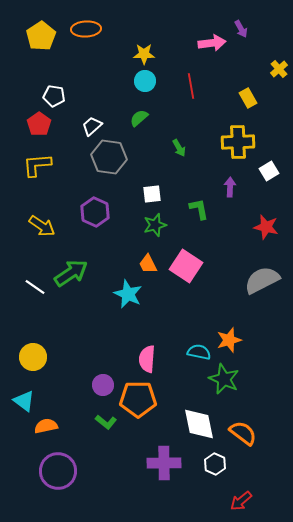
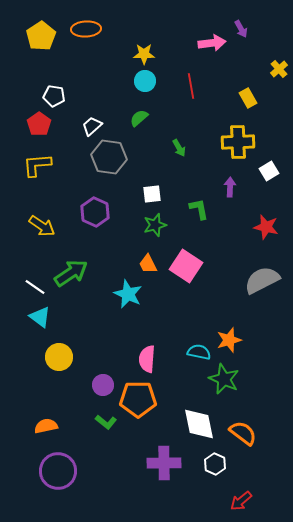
yellow circle at (33, 357): moved 26 px right
cyan triangle at (24, 401): moved 16 px right, 84 px up
